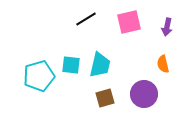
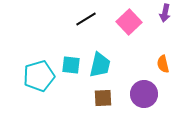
pink square: rotated 30 degrees counterclockwise
purple arrow: moved 2 px left, 14 px up
brown square: moved 2 px left; rotated 12 degrees clockwise
